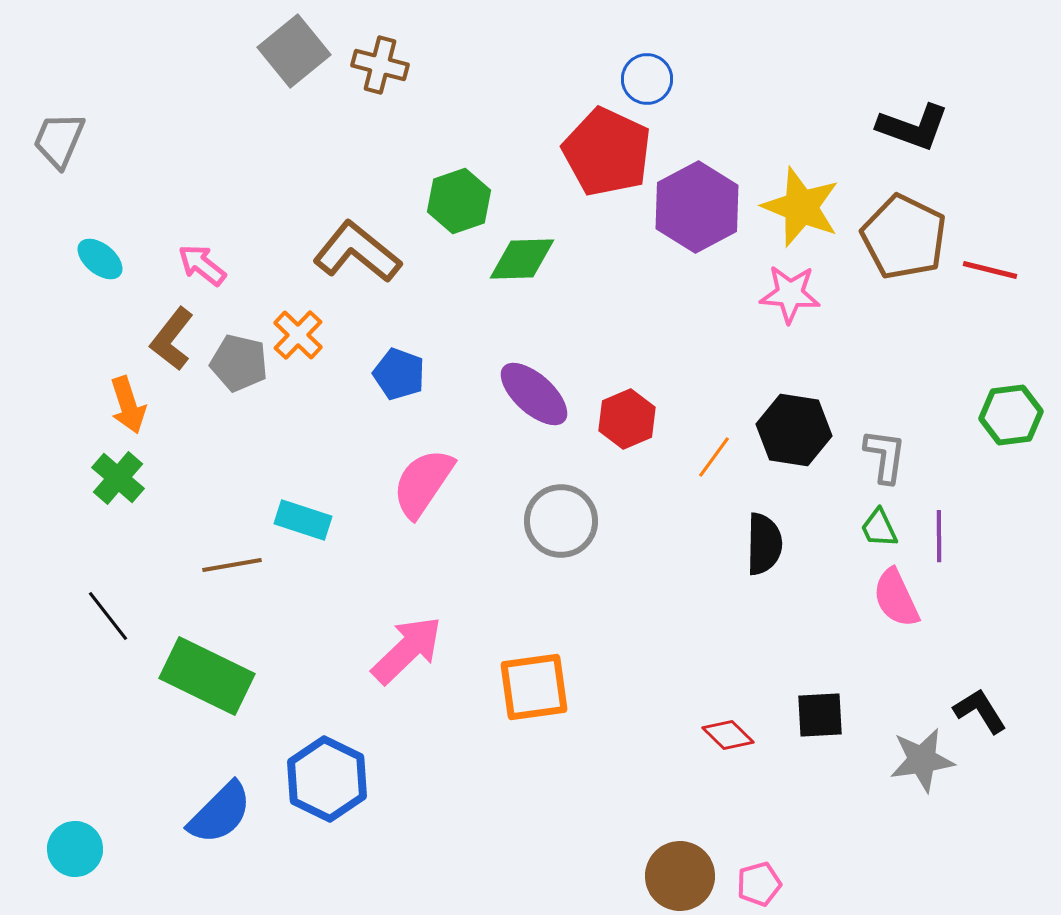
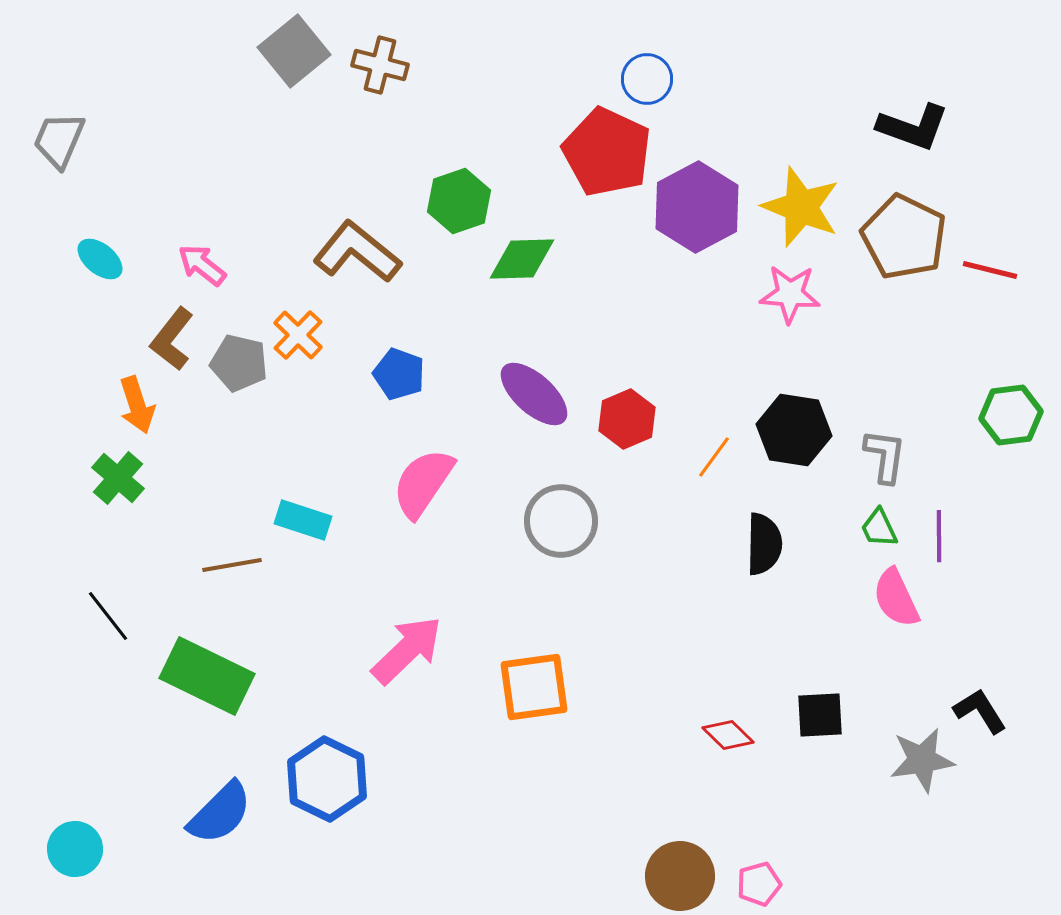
orange arrow at (128, 405): moved 9 px right
